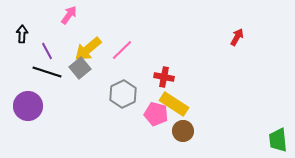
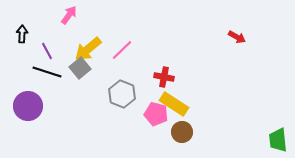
red arrow: rotated 90 degrees clockwise
gray hexagon: moved 1 px left; rotated 12 degrees counterclockwise
brown circle: moved 1 px left, 1 px down
